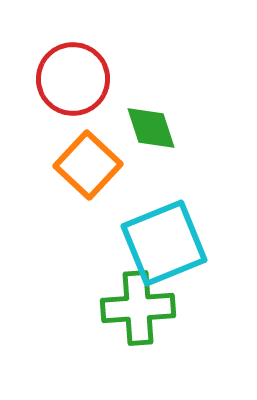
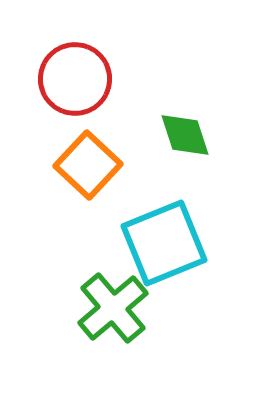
red circle: moved 2 px right
green diamond: moved 34 px right, 7 px down
green cross: moved 25 px left; rotated 36 degrees counterclockwise
